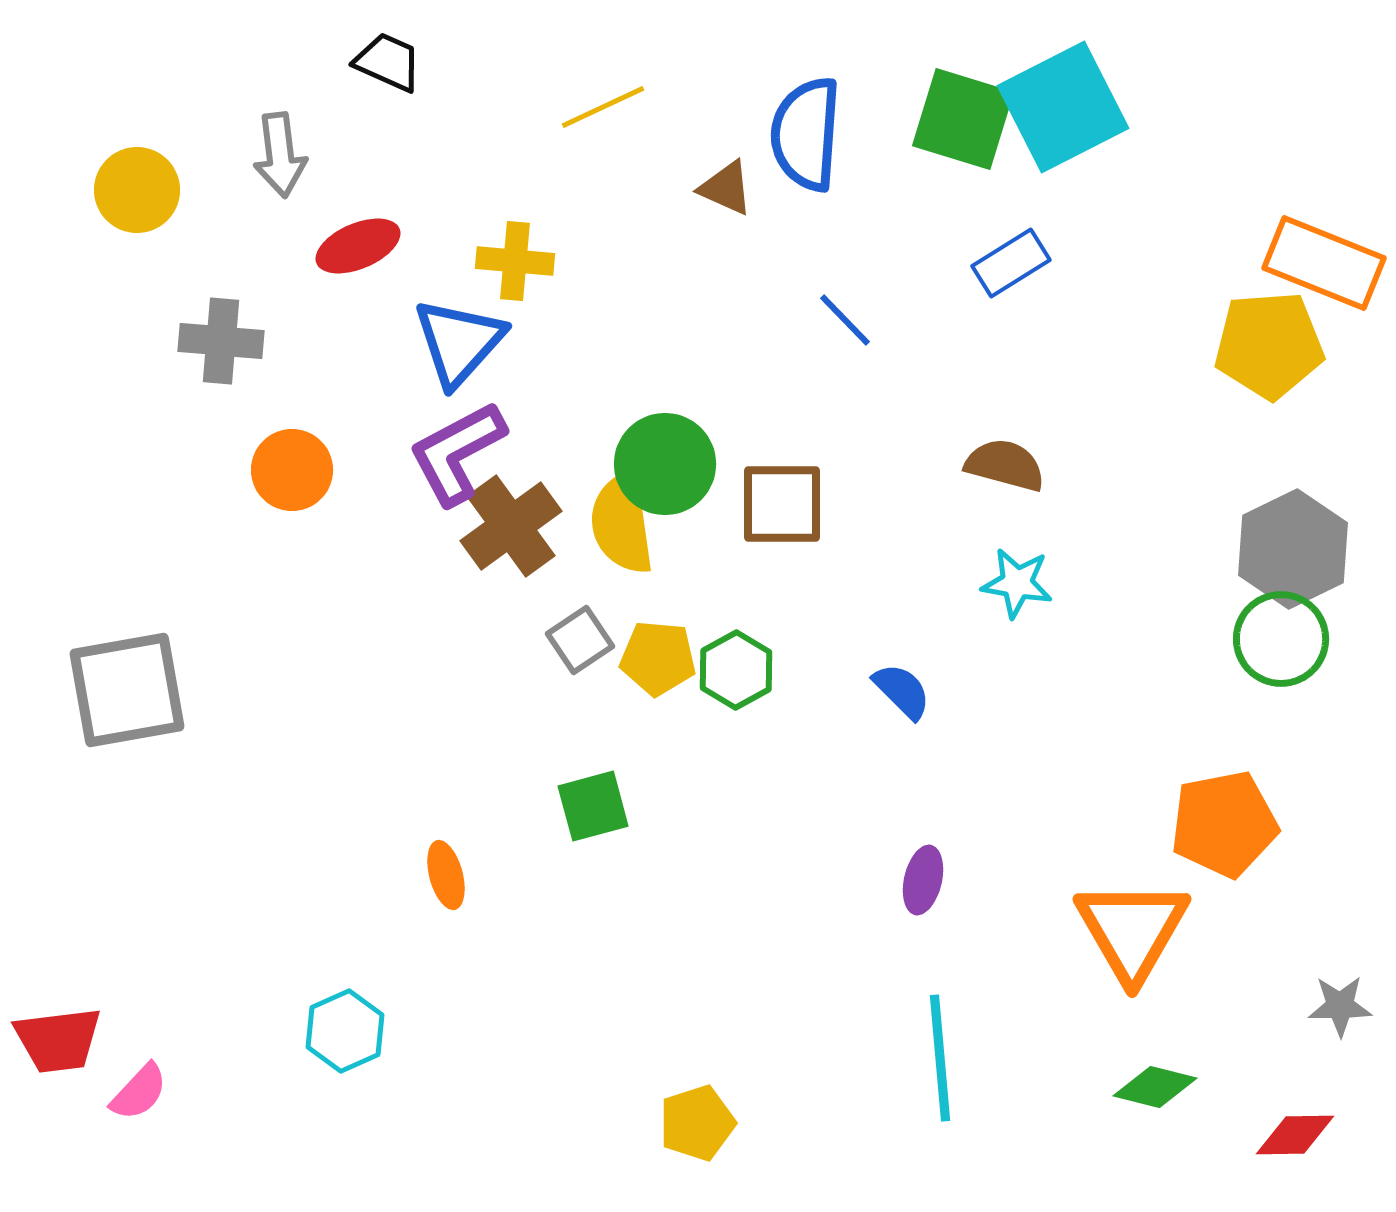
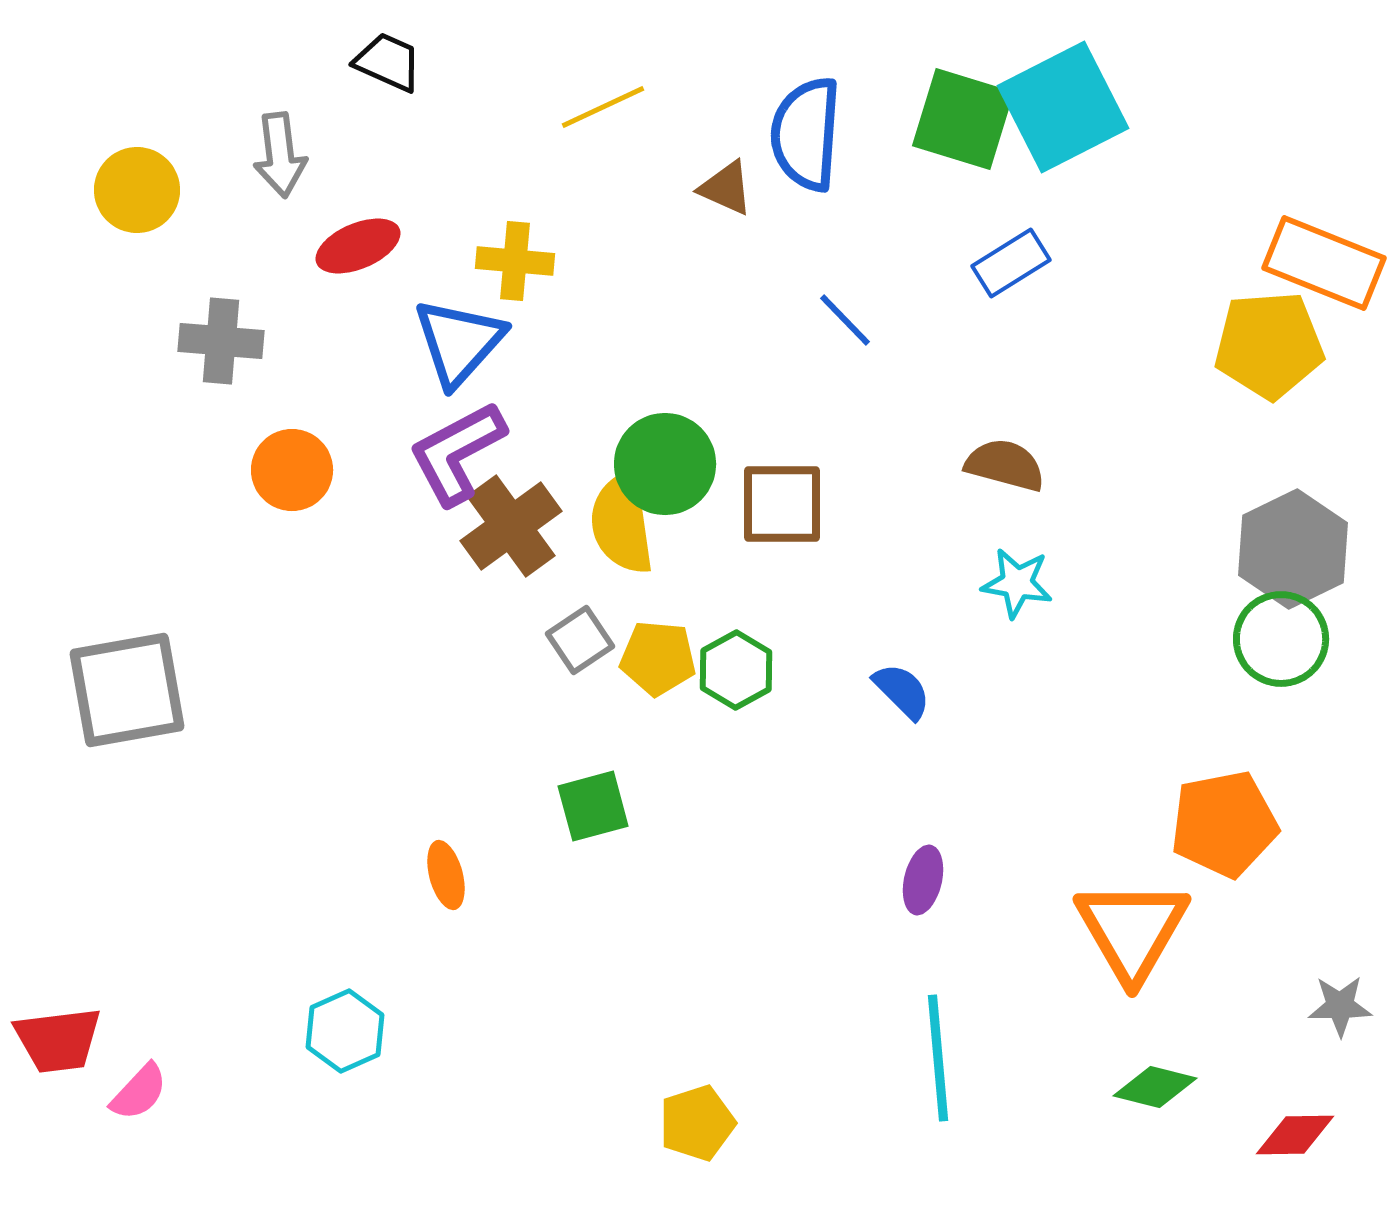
cyan line at (940, 1058): moved 2 px left
